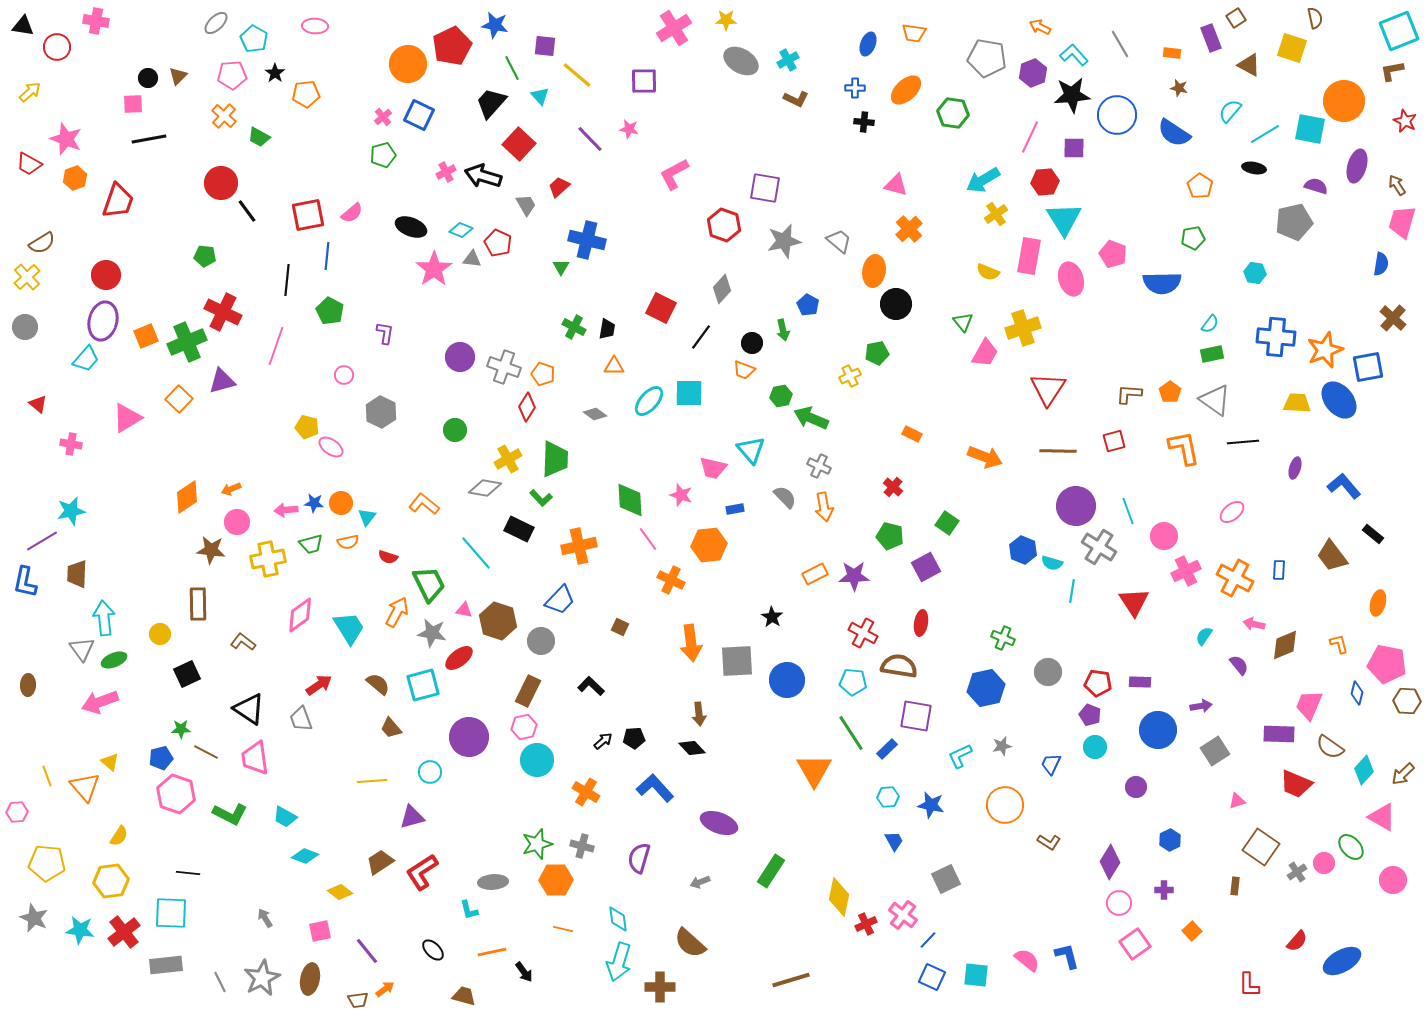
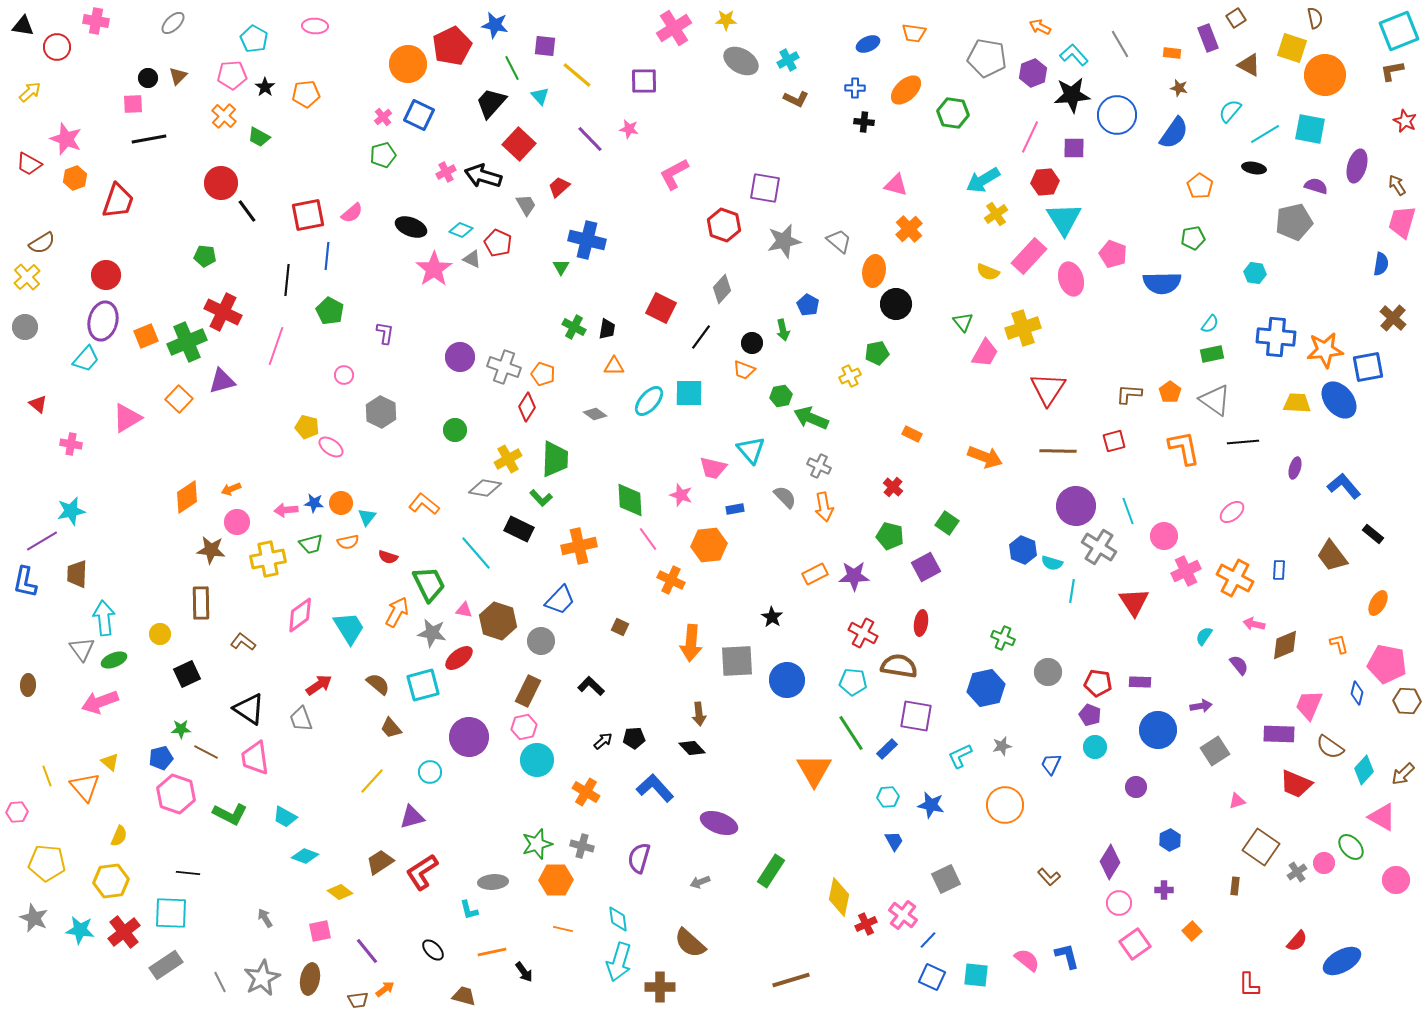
gray ellipse at (216, 23): moved 43 px left
purple rectangle at (1211, 38): moved 3 px left
blue ellipse at (868, 44): rotated 45 degrees clockwise
black star at (275, 73): moved 10 px left, 14 px down
orange circle at (1344, 101): moved 19 px left, 26 px up
blue semicircle at (1174, 133): rotated 88 degrees counterclockwise
pink rectangle at (1029, 256): rotated 33 degrees clockwise
gray triangle at (472, 259): rotated 18 degrees clockwise
orange star at (1325, 350): rotated 15 degrees clockwise
orange ellipse at (1378, 603): rotated 15 degrees clockwise
brown rectangle at (198, 604): moved 3 px right, 1 px up
orange arrow at (691, 643): rotated 12 degrees clockwise
yellow line at (372, 781): rotated 44 degrees counterclockwise
yellow semicircle at (119, 836): rotated 10 degrees counterclockwise
brown L-shape at (1049, 842): moved 35 px down; rotated 15 degrees clockwise
pink circle at (1393, 880): moved 3 px right
gray rectangle at (166, 965): rotated 28 degrees counterclockwise
